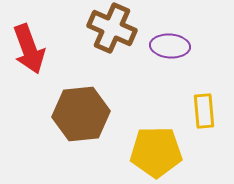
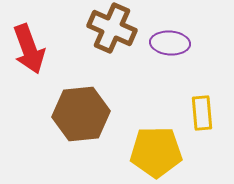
purple ellipse: moved 3 px up
yellow rectangle: moved 2 px left, 2 px down
